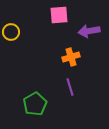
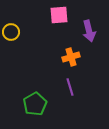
purple arrow: rotated 95 degrees counterclockwise
